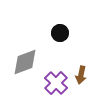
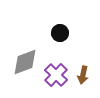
brown arrow: moved 2 px right
purple cross: moved 8 px up
